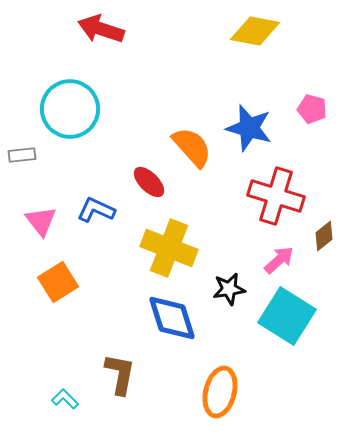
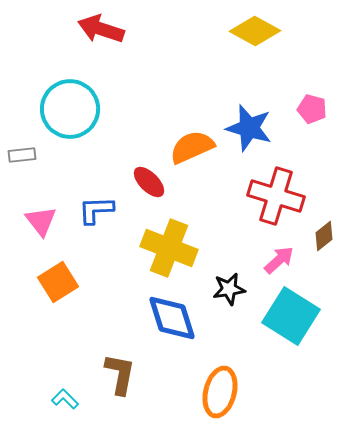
yellow diamond: rotated 18 degrees clockwise
orange semicircle: rotated 72 degrees counterclockwise
blue L-shape: rotated 27 degrees counterclockwise
cyan square: moved 4 px right
